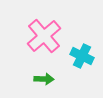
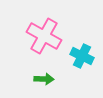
pink cross: rotated 20 degrees counterclockwise
